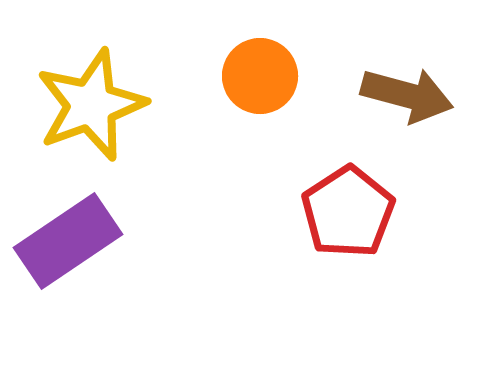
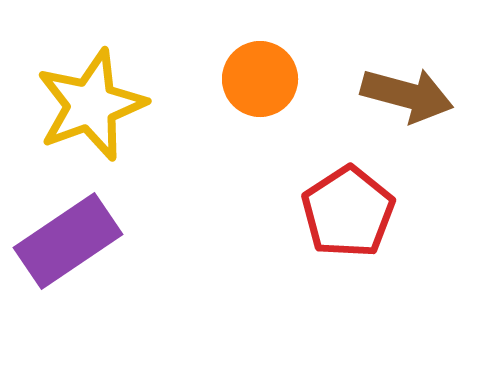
orange circle: moved 3 px down
